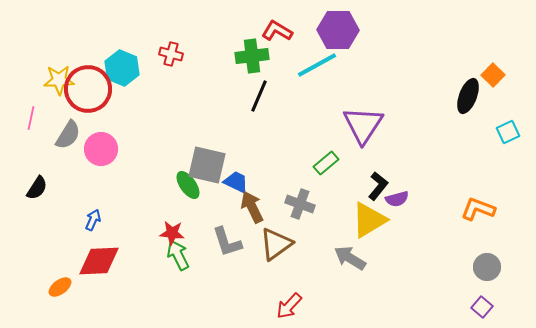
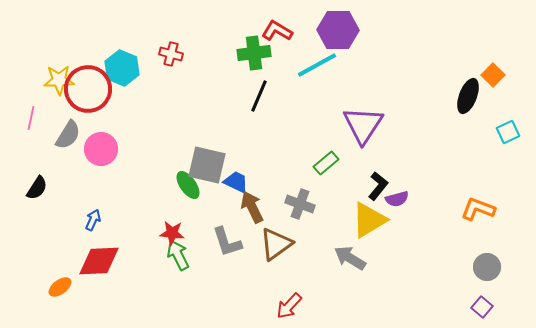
green cross: moved 2 px right, 3 px up
